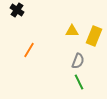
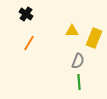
black cross: moved 9 px right, 4 px down
yellow rectangle: moved 2 px down
orange line: moved 7 px up
green line: rotated 21 degrees clockwise
